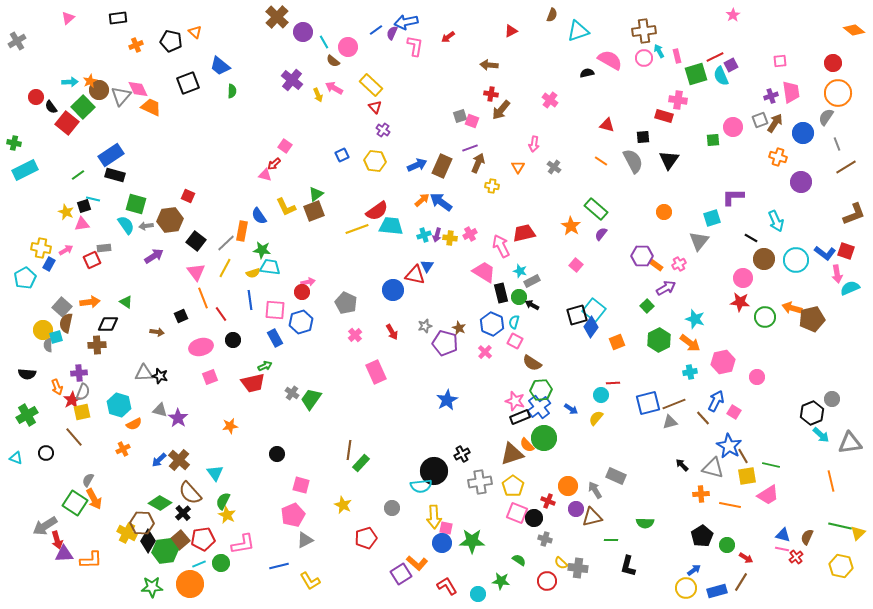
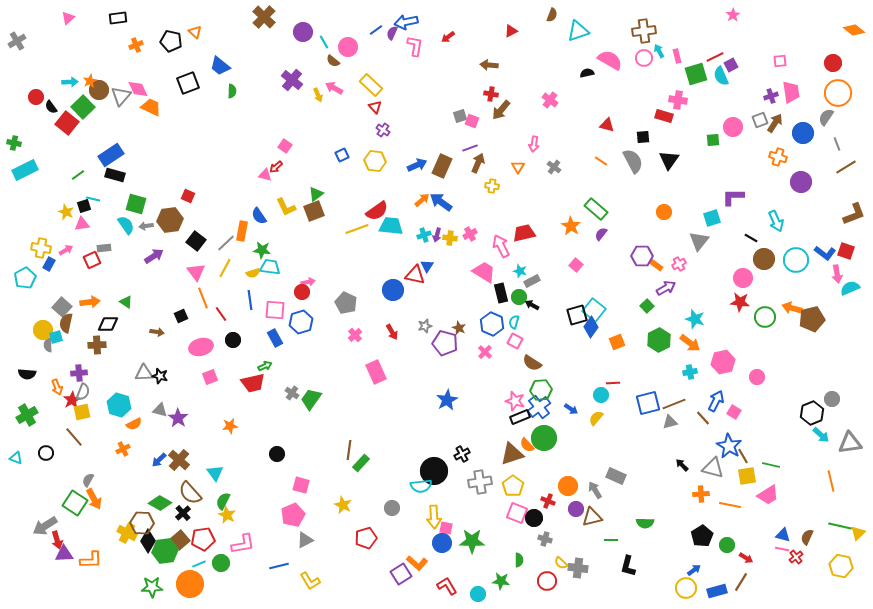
brown cross at (277, 17): moved 13 px left
red arrow at (274, 164): moved 2 px right, 3 px down
green semicircle at (519, 560): rotated 56 degrees clockwise
